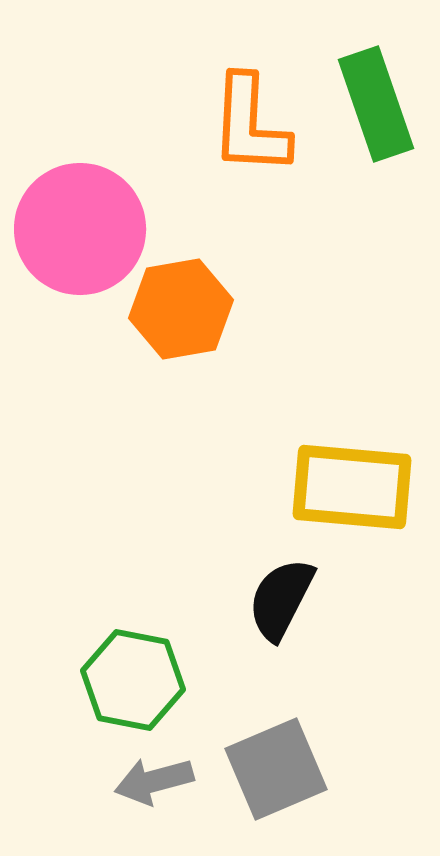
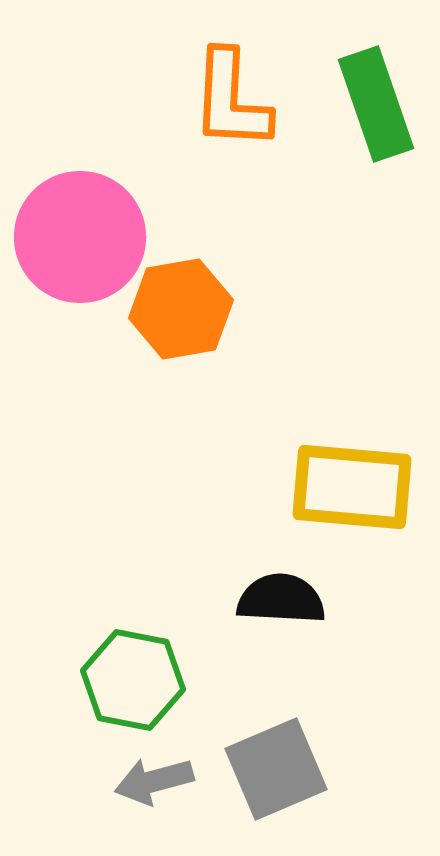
orange L-shape: moved 19 px left, 25 px up
pink circle: moved 8 px down
black semicircle: rotated 66 degrees clockwise
